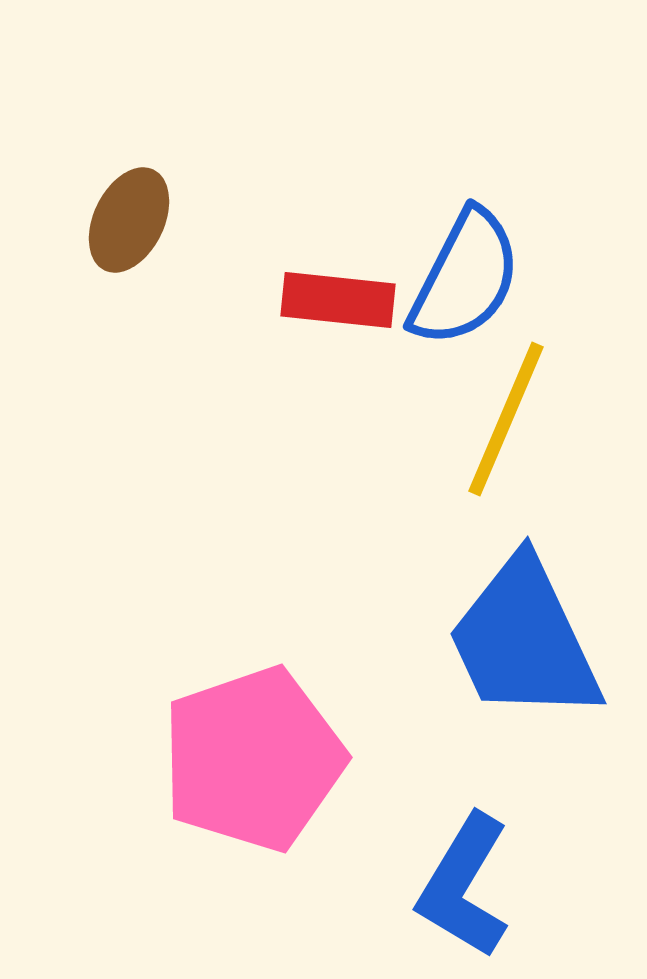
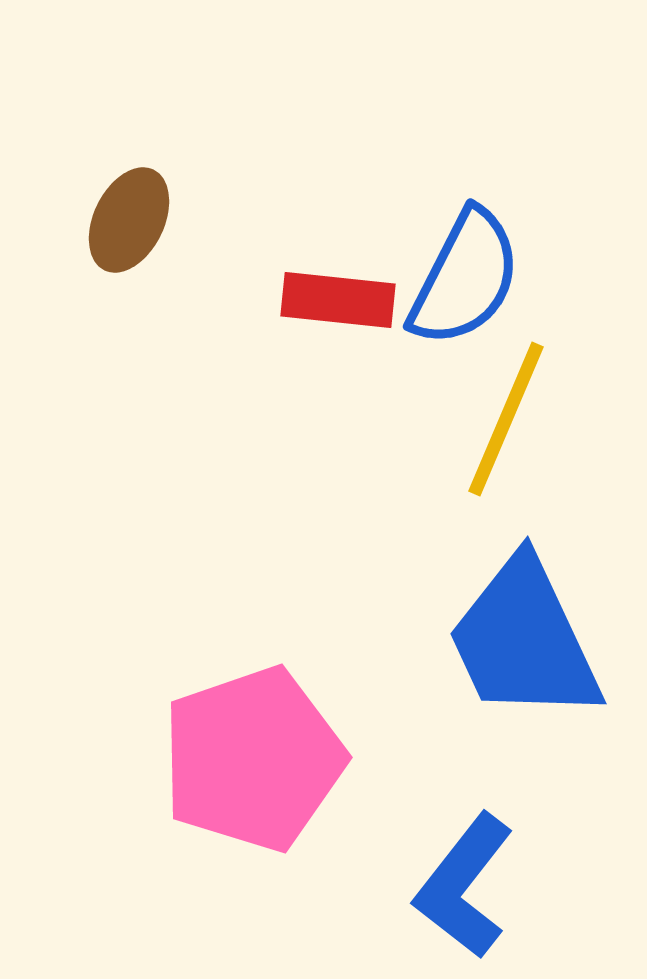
blue L-shape: rotated 7 degrees clockwise
